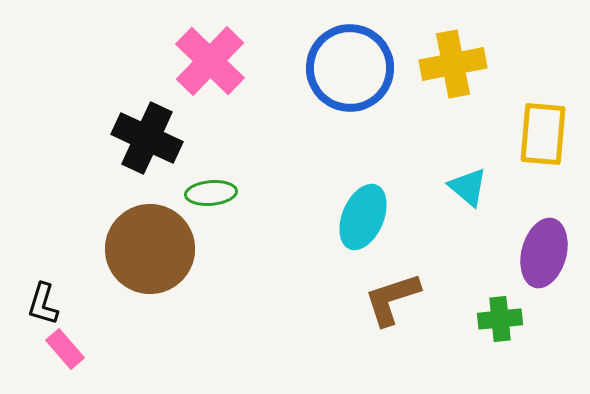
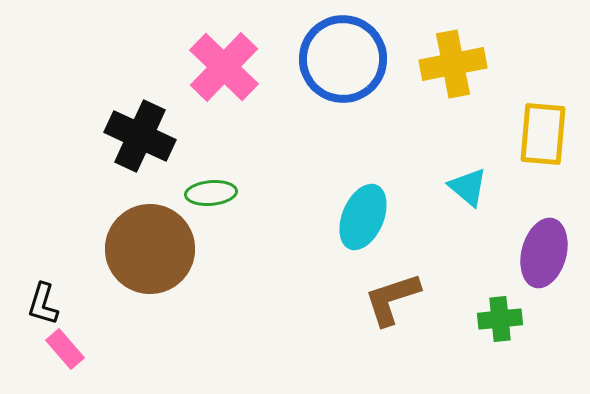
pink cross: moved 14 px right, 6 px down
blue circle: moved 7 px left, 9 px up
black cross: moved 7 px left, 2 px up
